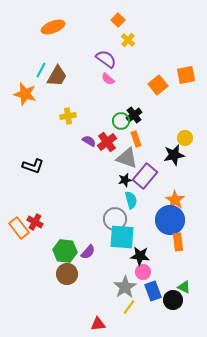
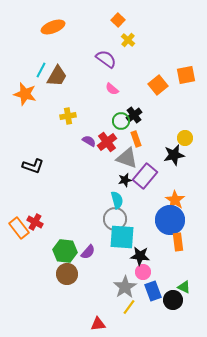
pink semicircle at (108, 79): moved 4 px right, 10 px down
cyan semicircle at (131, 200): moved 14 px left
